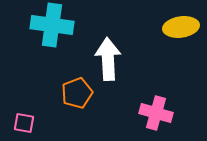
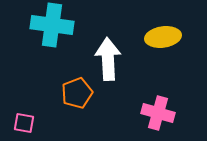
yellow ellipse: moved 18 px left, 10 px down
pink cross: moved 2 px right
